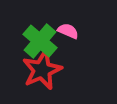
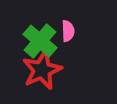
pink semicircle: rotated 65 degrees clockwise
